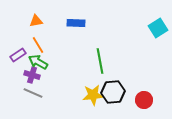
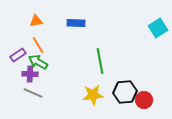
purple cross: moved 2 px left, 1 px up; rotated 14 degrees counterclockwise
black hexagon: moved 12 px right
